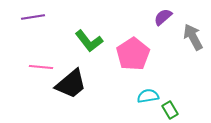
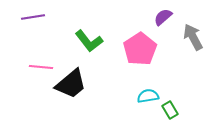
pink pentagon: moved 7 px right, 5 px up
